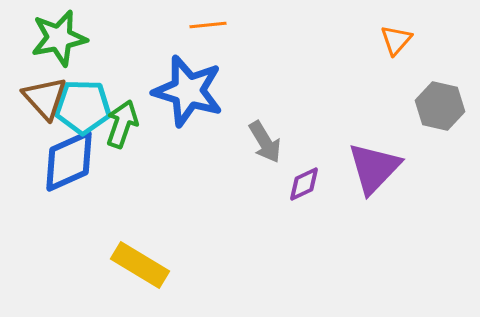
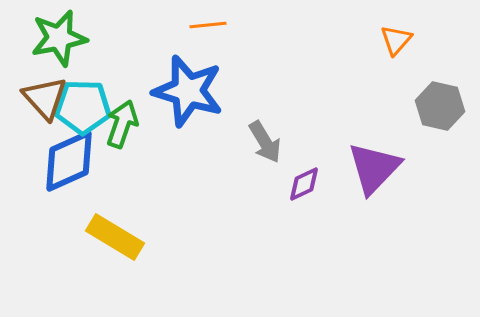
yellow rectangle: moved 25 px left, 28 px up
